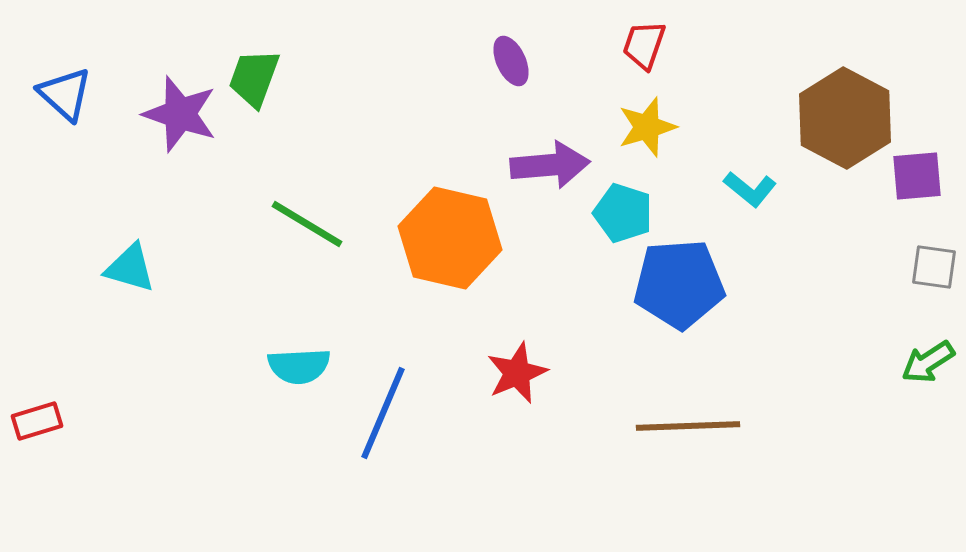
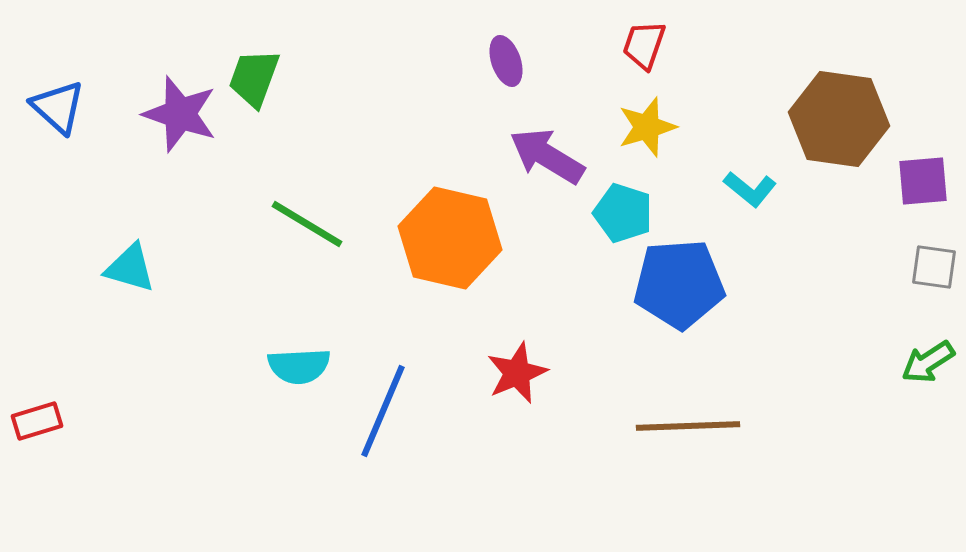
purple ellipse: moved 5 px left; rotated 6 degrees clockwise
blue triangle: moved 7 px left, 13 px down
brown hexagon: moved 6 px left, 1 px down; rotated 20 degrees counterclockwise
purple arrow: moved 3 px left, 9 px up; rotated 144 degrees counterclockwise
purple square: moved 6 px right, 5 px down
blue line: moved 2 px up
